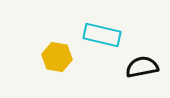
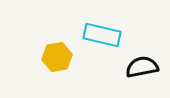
yellow hexagon: rotated 20 degrees counterclockwise
